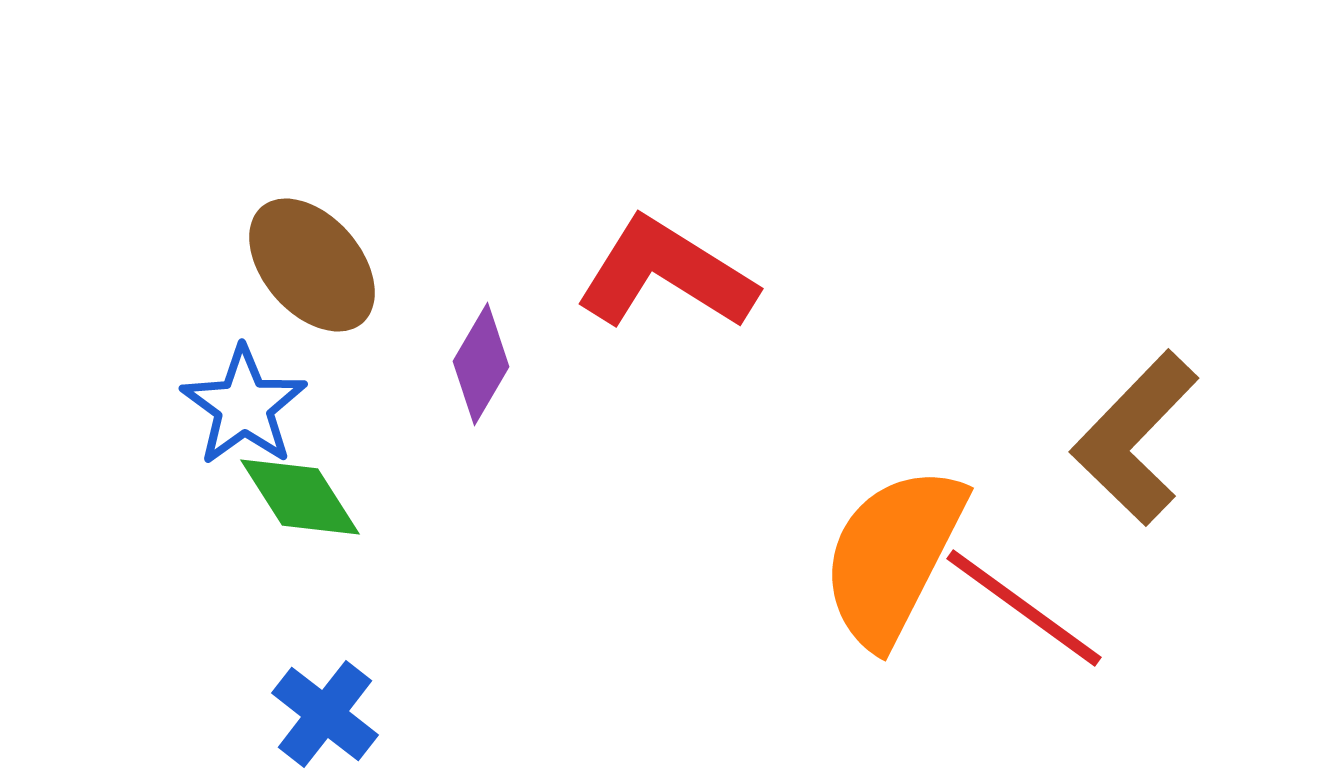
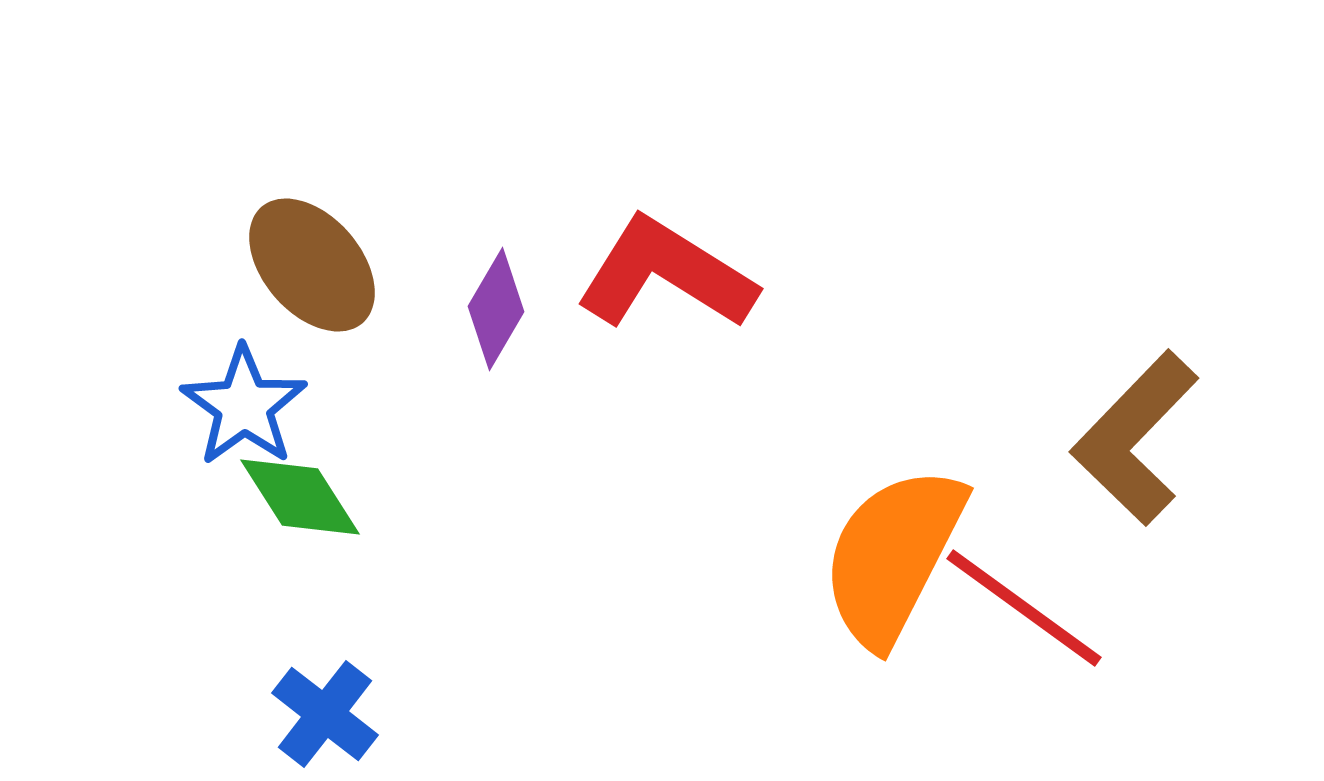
purple diamond: moved 15 px right, 55 px up
